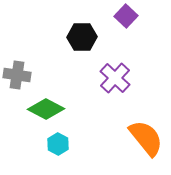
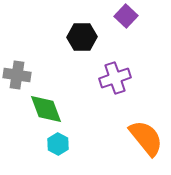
purple cross: rotated 28 degrees clockwise
green diamond: rotated 42 degrees clockwise
